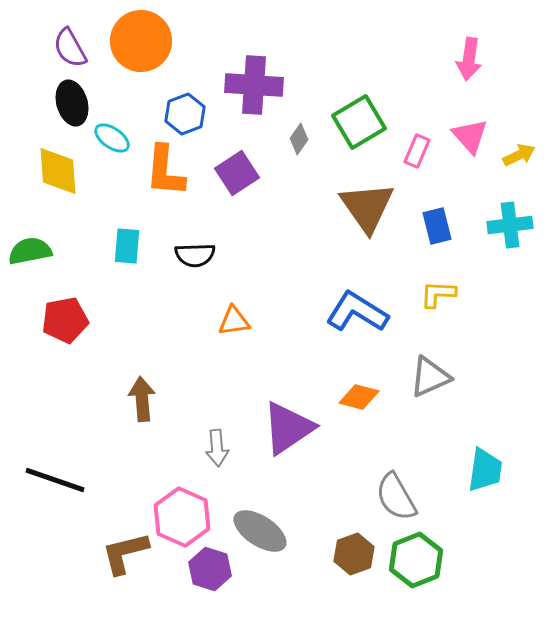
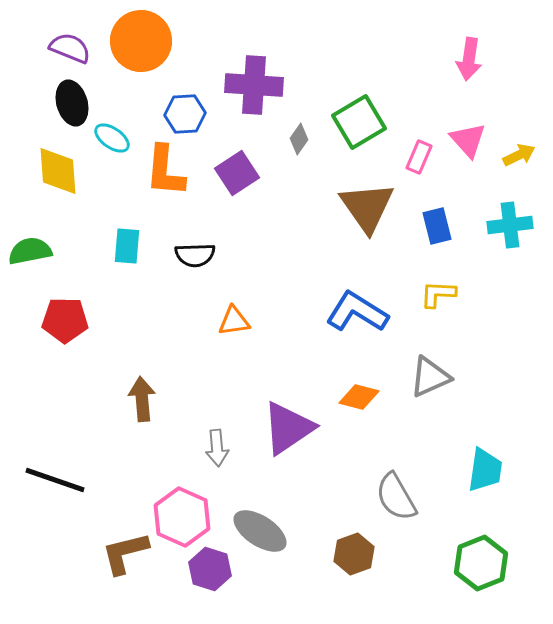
purple semicircle: rotated 141 degrees clockwise
blue hexagon: rotated 18 degrees clockwise
pink triangle: moved 2 px left, 4 px down
pink rectangle: moved 2 px right, 6 px down
red pentagon: rotated 12 degrees clockwise
green hexagon: moved 65 px right, 3 px down
